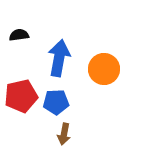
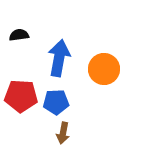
red pentagon: rotated 16 degrees clockwise
brown arrow: moved 1 px left, 1 px up
